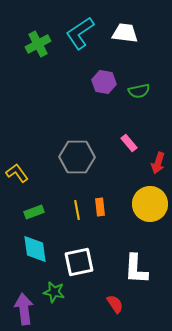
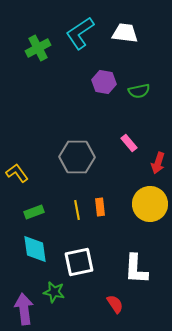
green cross: moved 4 px down
